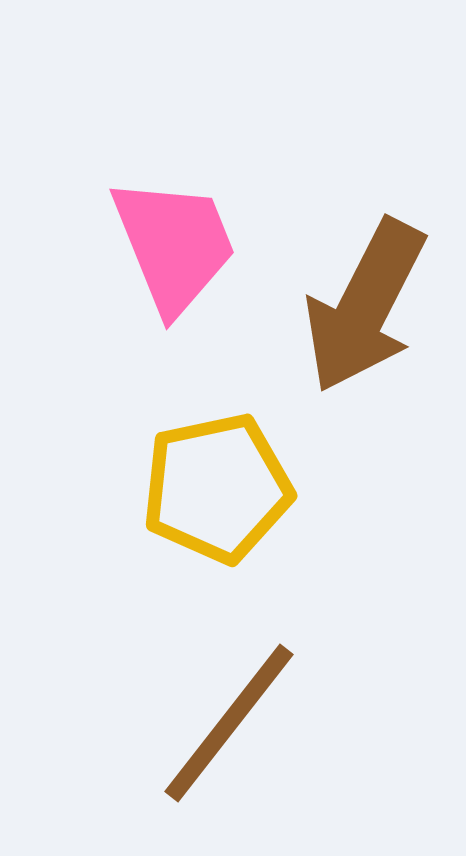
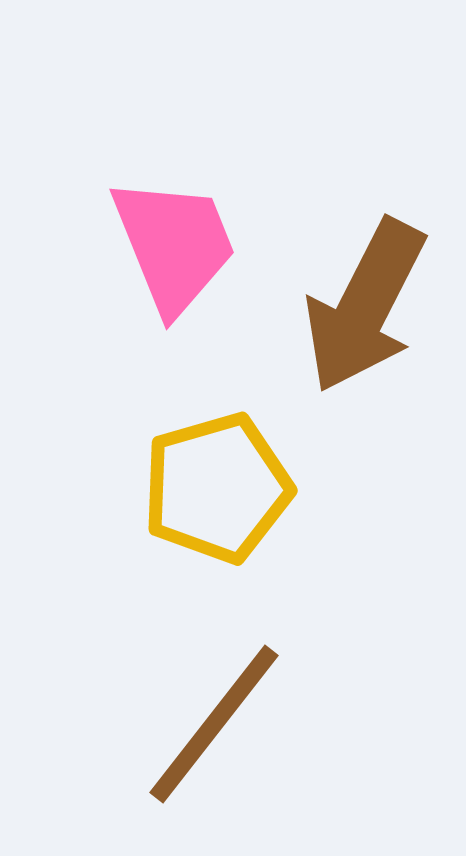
yellow pentagon: rotated 4 degrees counterclockwise
brown line: moved 15 px left, 1 px down
